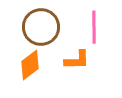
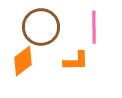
orange L-shape: moved 1 px left, 1 px down
orange diamond: moved 7 px left, 4 px up
